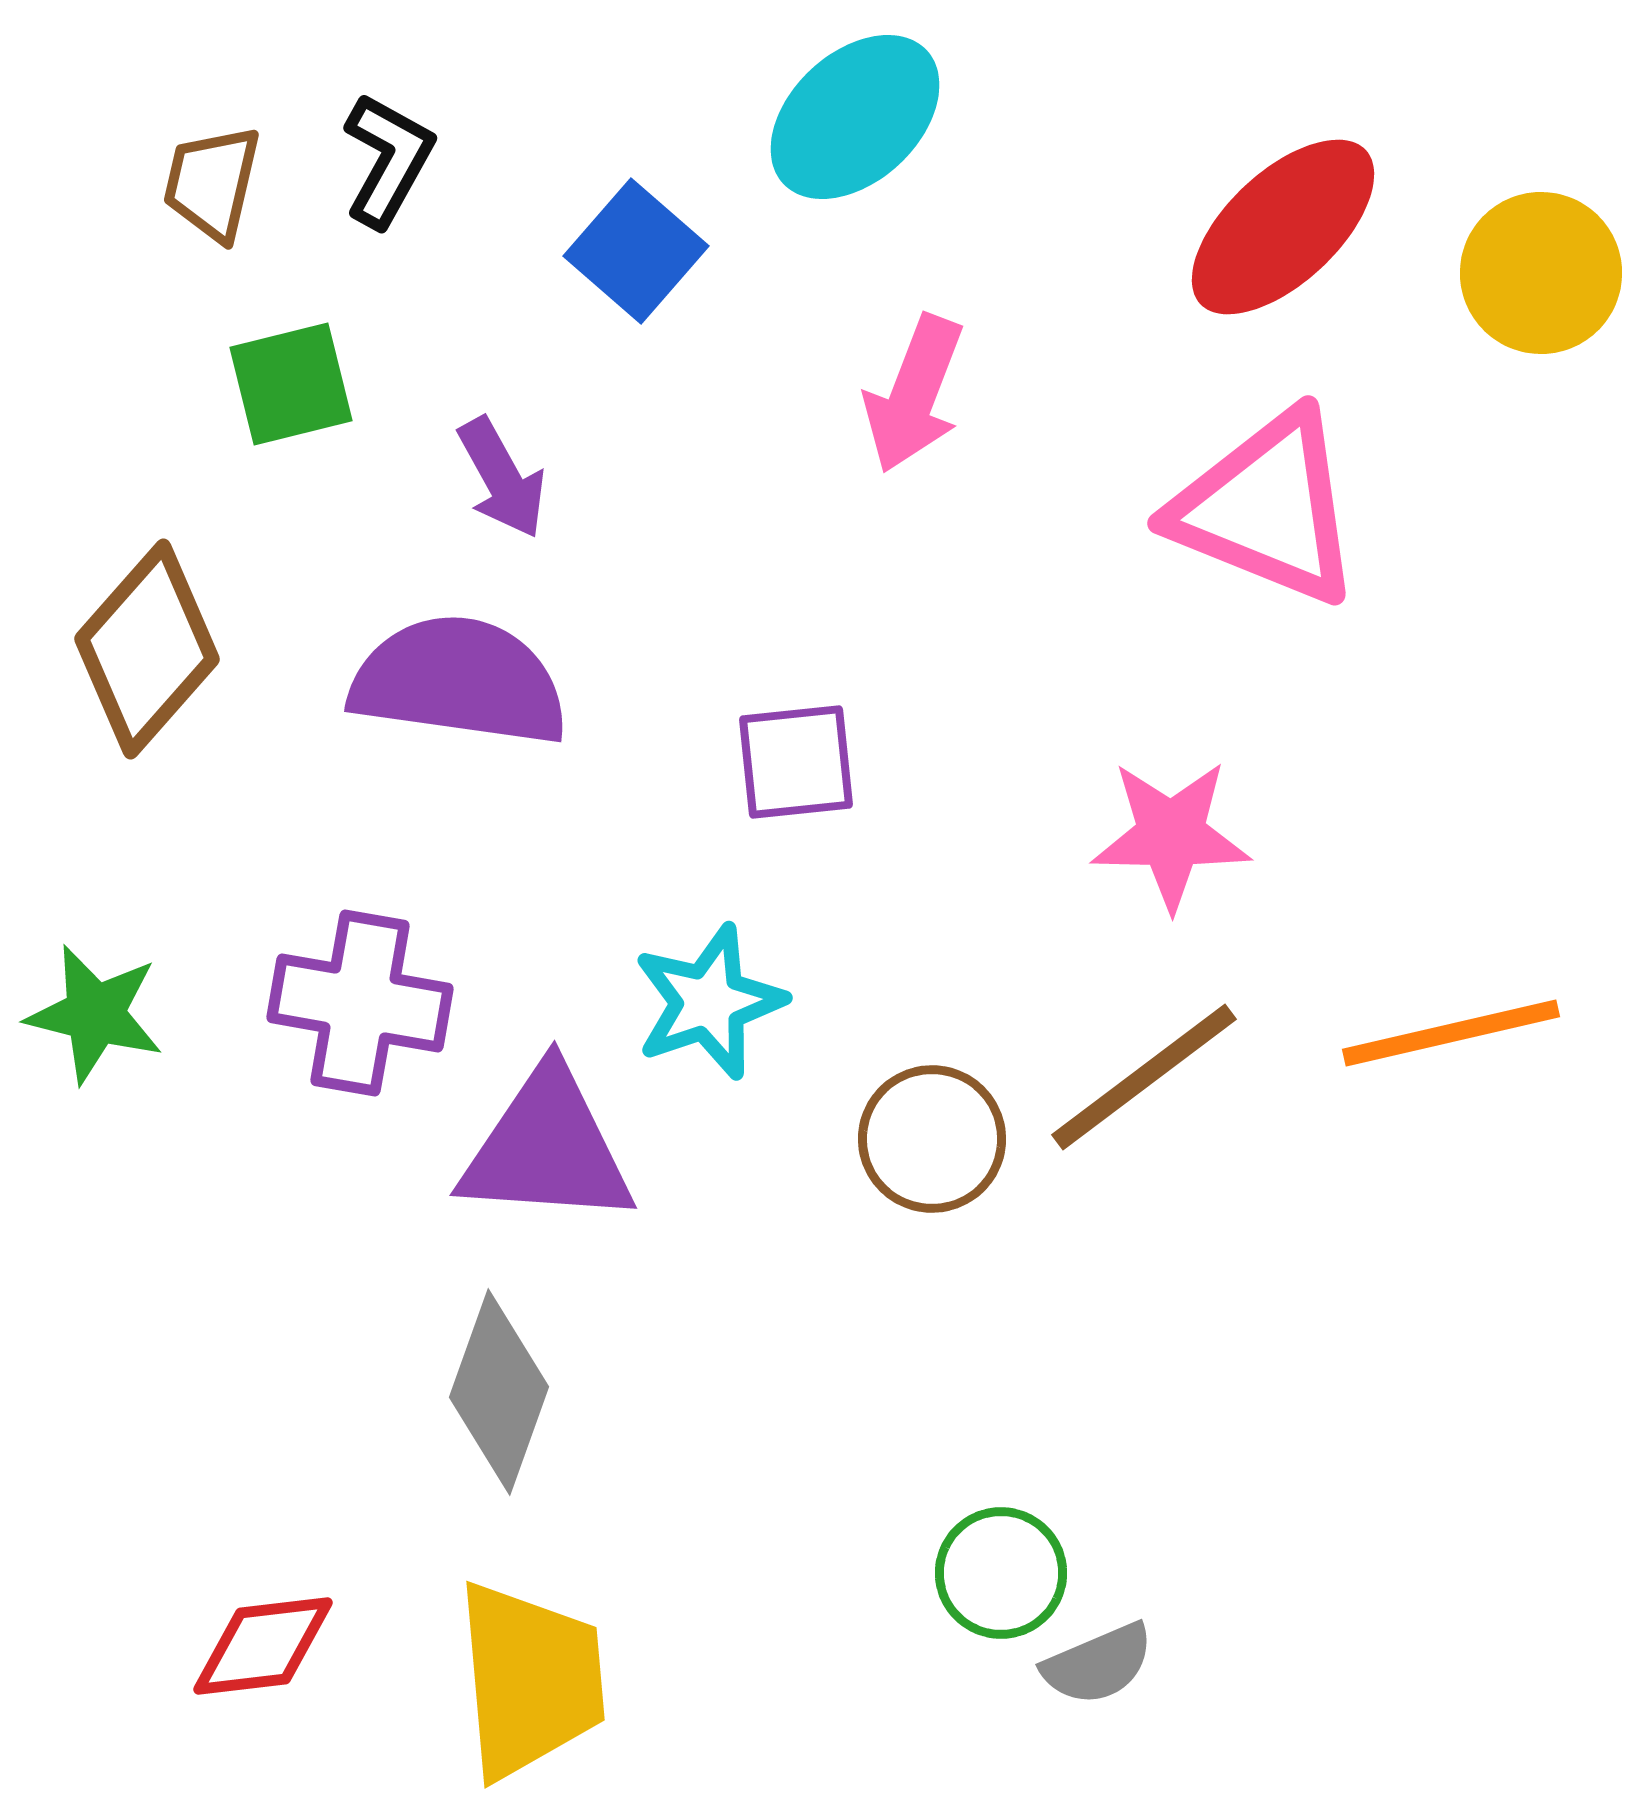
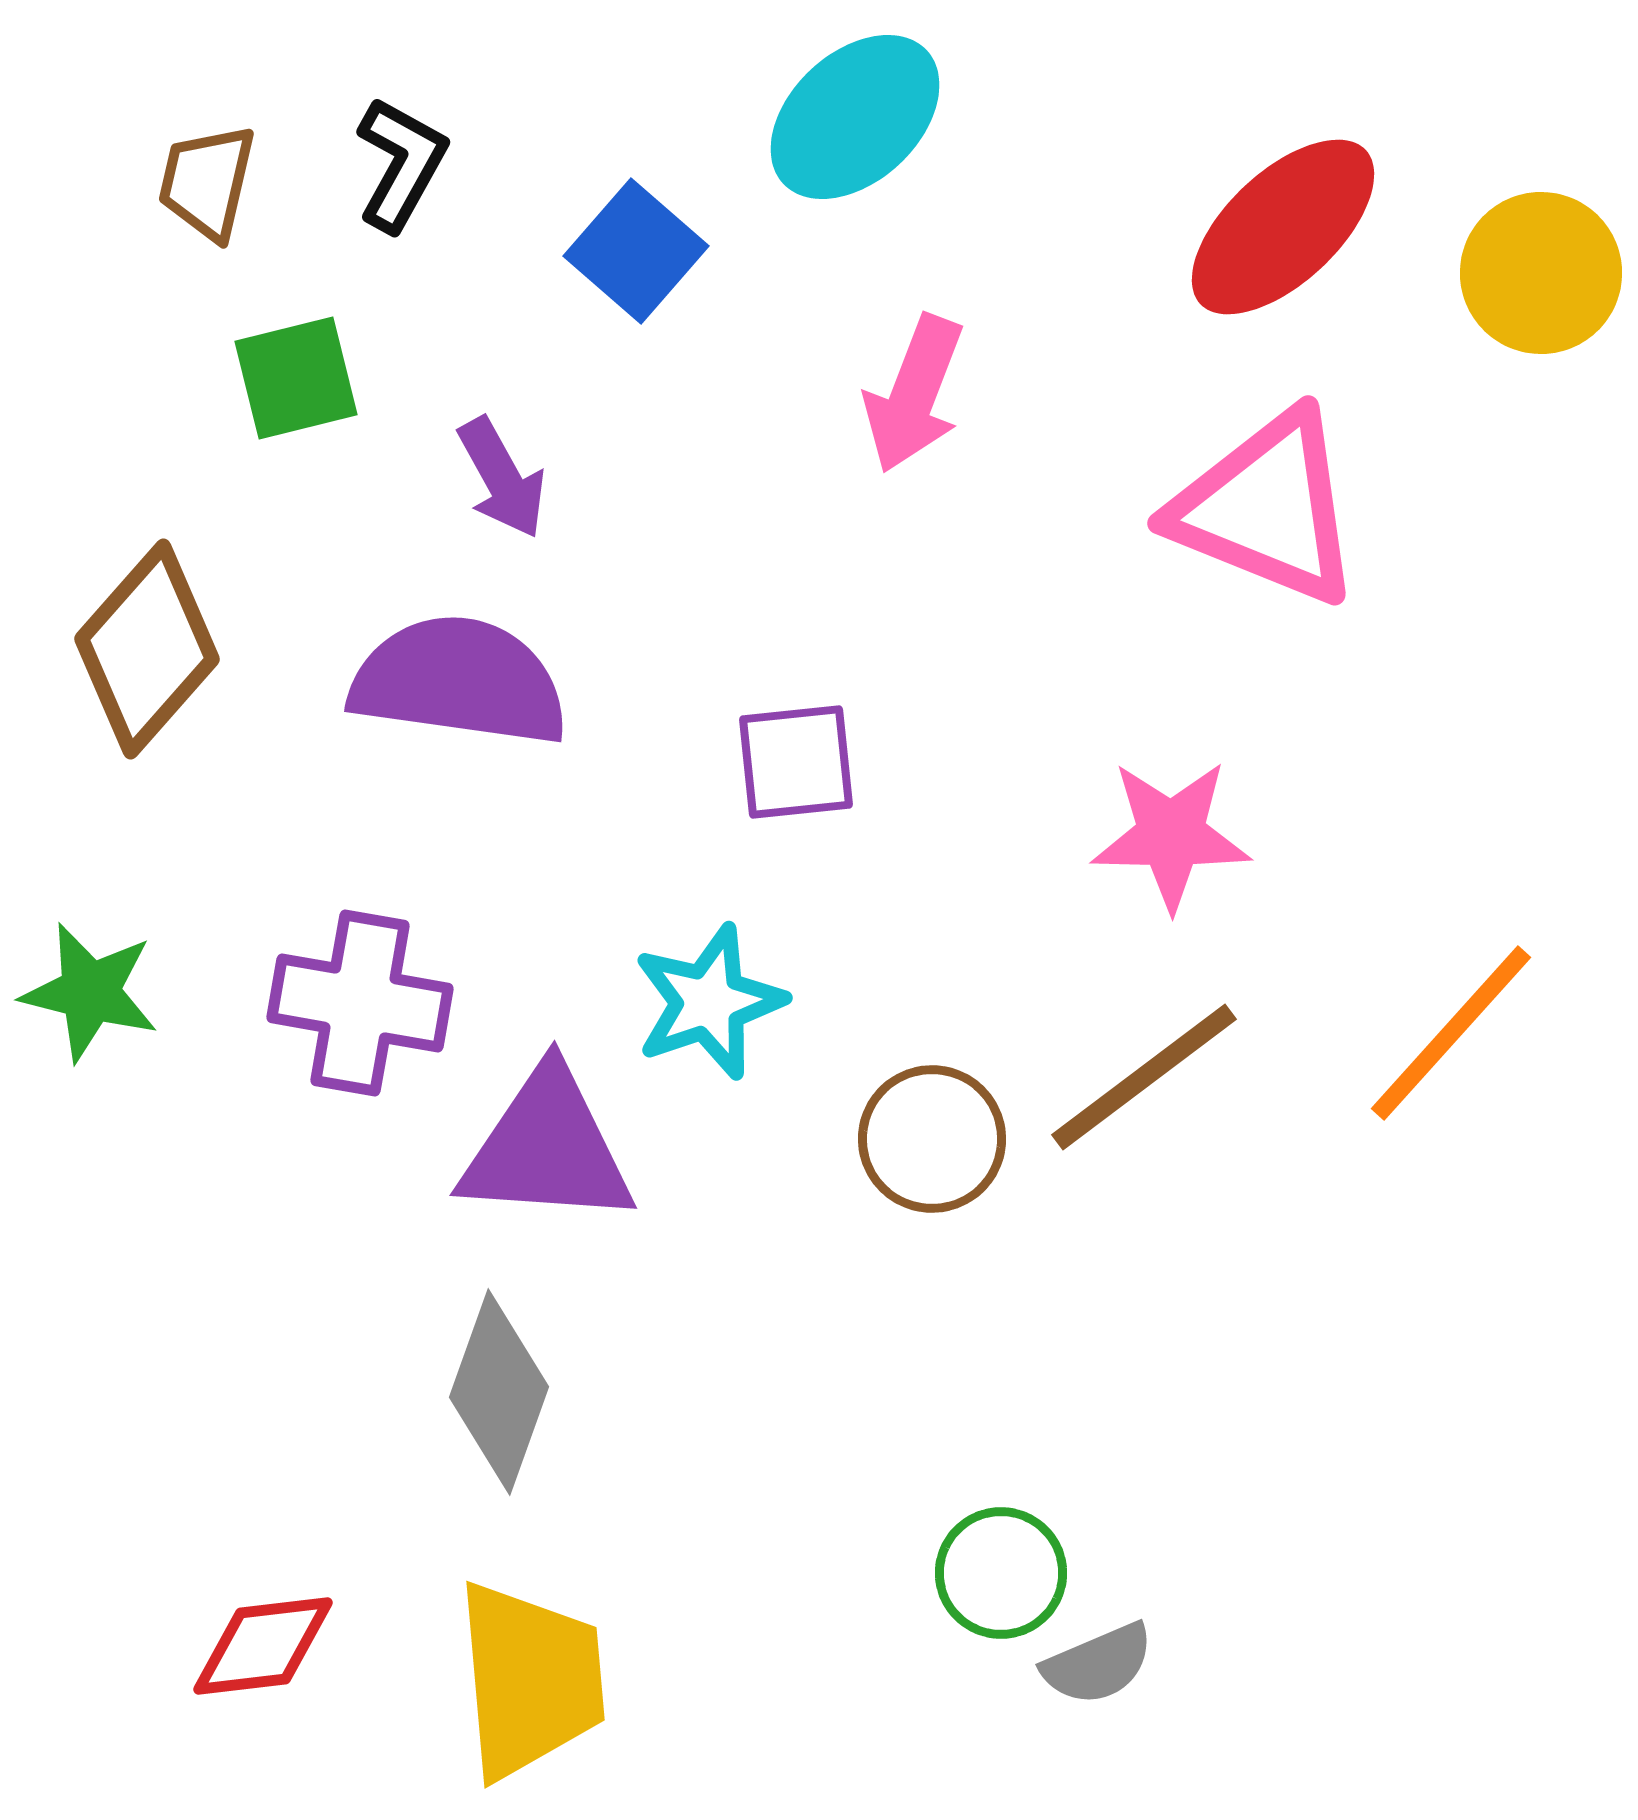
black L-shape: moved 13 px right, 4 px down
brown trapezoid: moved 5 px left, 1 px up
green square: moved 5 px right, 6 px up
green star: moved 5 px left, 22 px up
orange line: rotated 35 degrees counterclockwise
